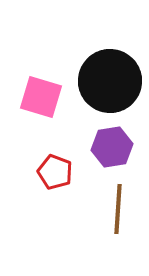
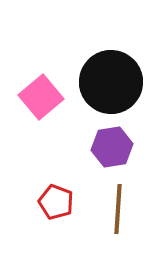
black circle: moved 1 px right, 1 px down
pink square: rotated 33 degrees clockwise
red pentagon: moved 1 px right, 30 px down
